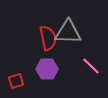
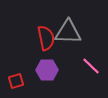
red semicircle: moved 2 px left
purple hexagon: moved 1 px down
